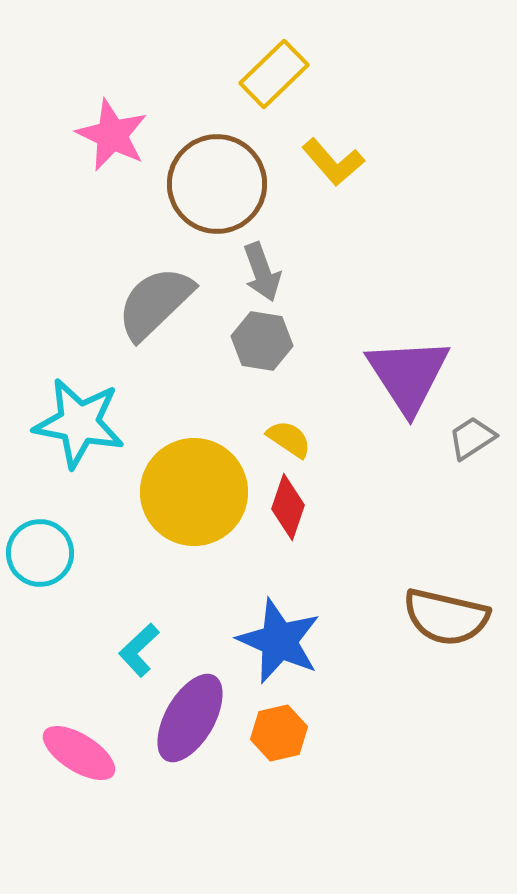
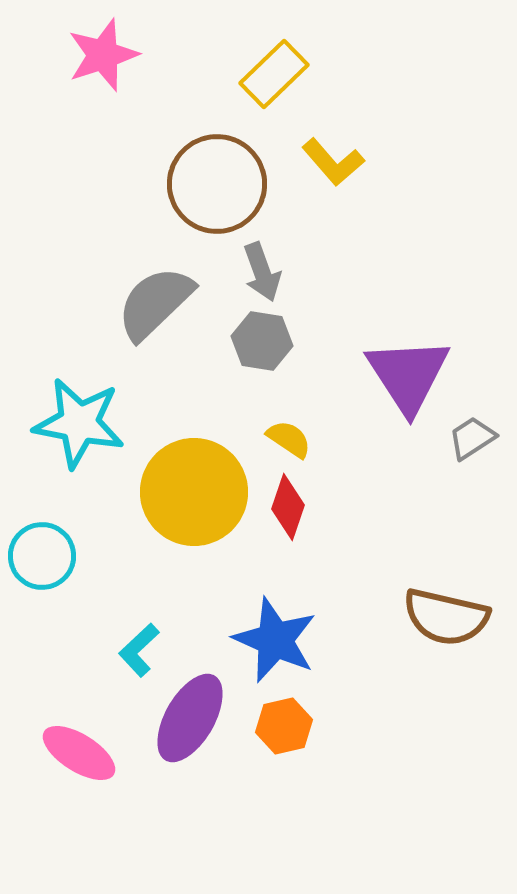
pink star: moved 9 px left, 80 px up; rotated 28 degrees clockwise
cyan circle: moved 2 px right, 3 px down
blue star: moved 4 px left, 1 px up
orange hexagon: moved 5 px right, 7 px up
